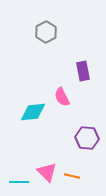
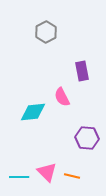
purple rectangle: moved 1 px left
cyan line: moved 5 px up
